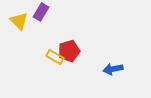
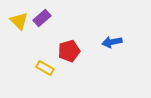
purple rectangle: moved 1 px right, 6 px down; rotated 18 degrees clockwise
yellow rectangle: moved 10 px left, 11 px down
blue arrow: moved 1 px left, 27 px up
